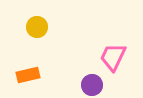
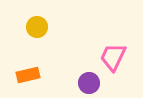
purple circle: moved 3 px left, 2 px up
